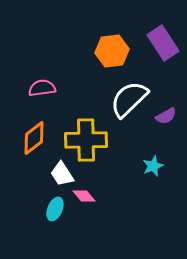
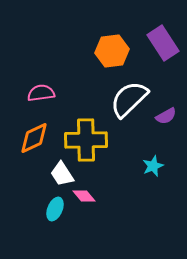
pink semicircle: moved 1 px left, 5 px down
orange diamond: rotated 12 degrees clockwise
